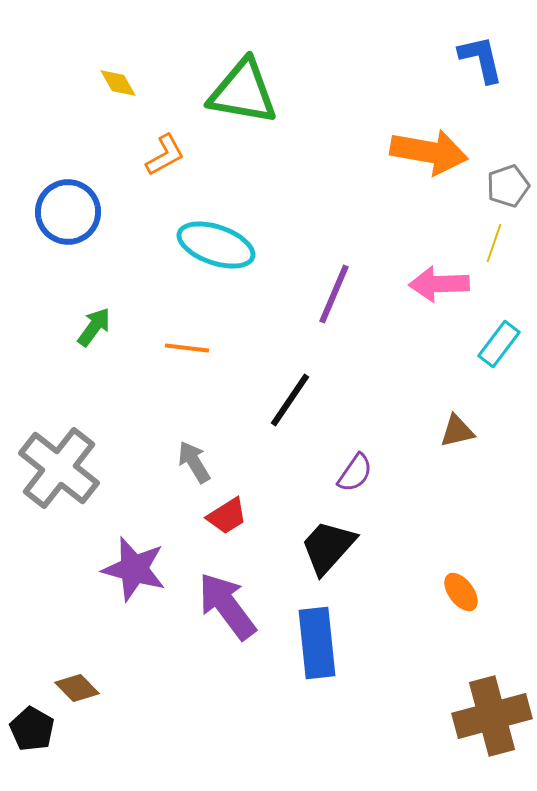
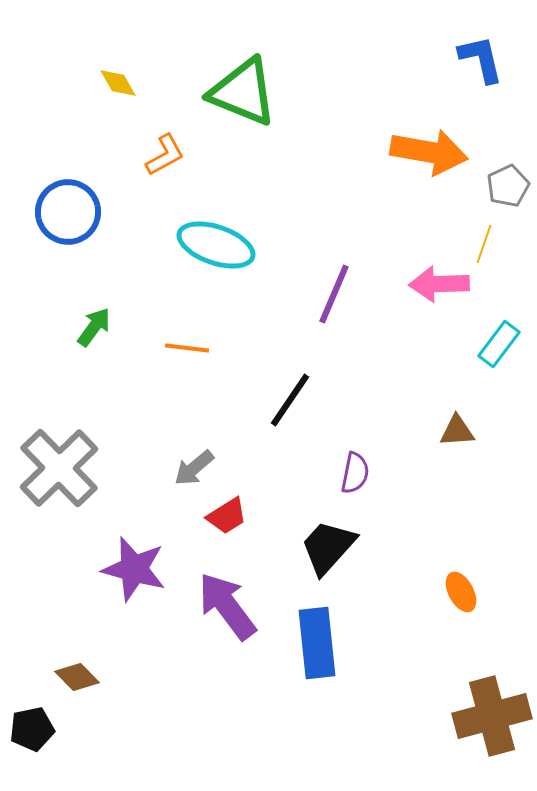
green triangle: rotated 12 degrees clockwise
gray pentagon: rotated 6 degrees counterclockwise
yellow line: moved 10 px left, 1 px down
brown triangle: rotated 9 degrees clockwise
gray arrow: moved 6 px down; rotated 99 degrees counterclockwise
gray cross: rotated 8 degrees clockwise
purple semicircle: rotated 24 degrees counterclockwise
orange ellipse: rotated 9 degrees clockwise
brown diamond: moved 11 px up
black pentagon: rotated 30 degrees clockwise
